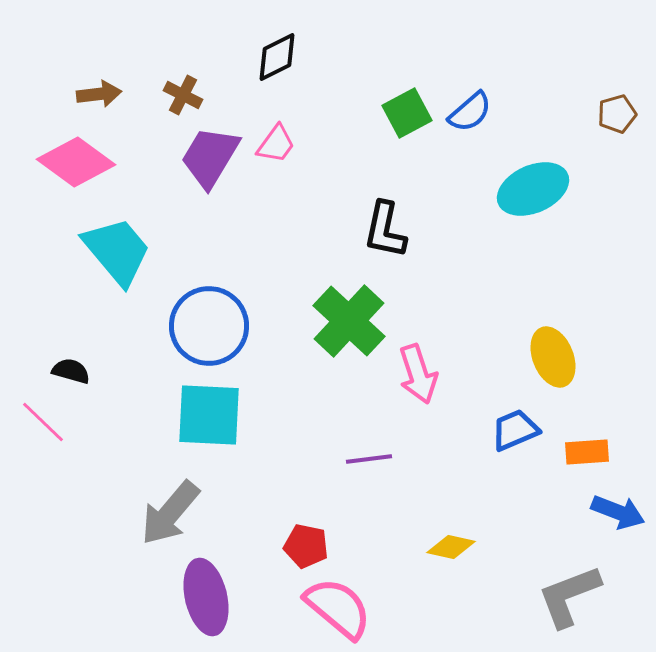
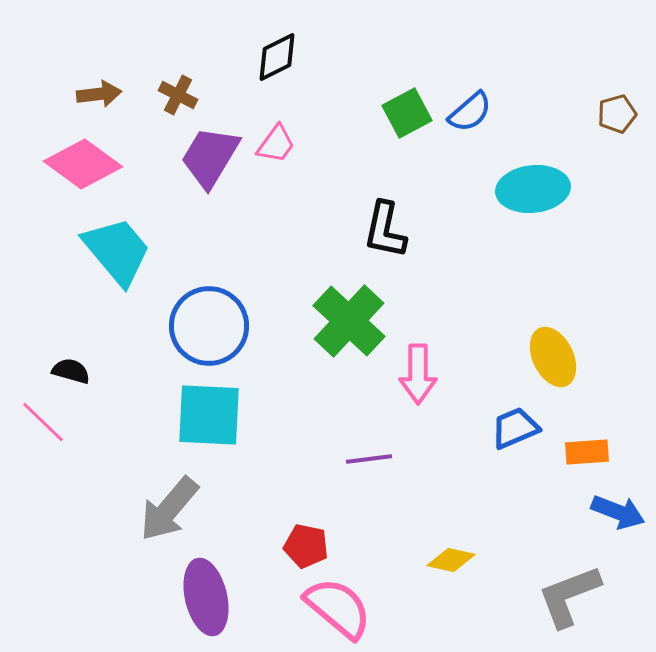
brown cross: moved 5 px left
pink diamond: moved 7 px right, 2 px down
cyan ellipse: rotated 18 degrees clockwise
yellow ellipse: rotated 4 degrees counterclockwise
pink arrow: rotated 18 degrees clockwise
blue trapezoid: moved 2 px up
gray arrow: moved 1 px left, 4 px up
yellow diamond: moved 13 px down
